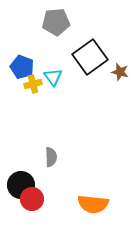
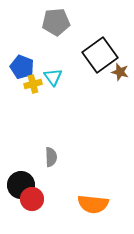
black square: moved 10 px right, 2 px up
